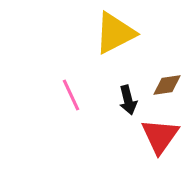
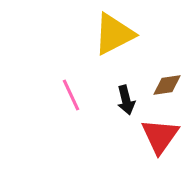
yellow triangle: moved 1 px left, 1 px down
black arrow: moved 2 px left
